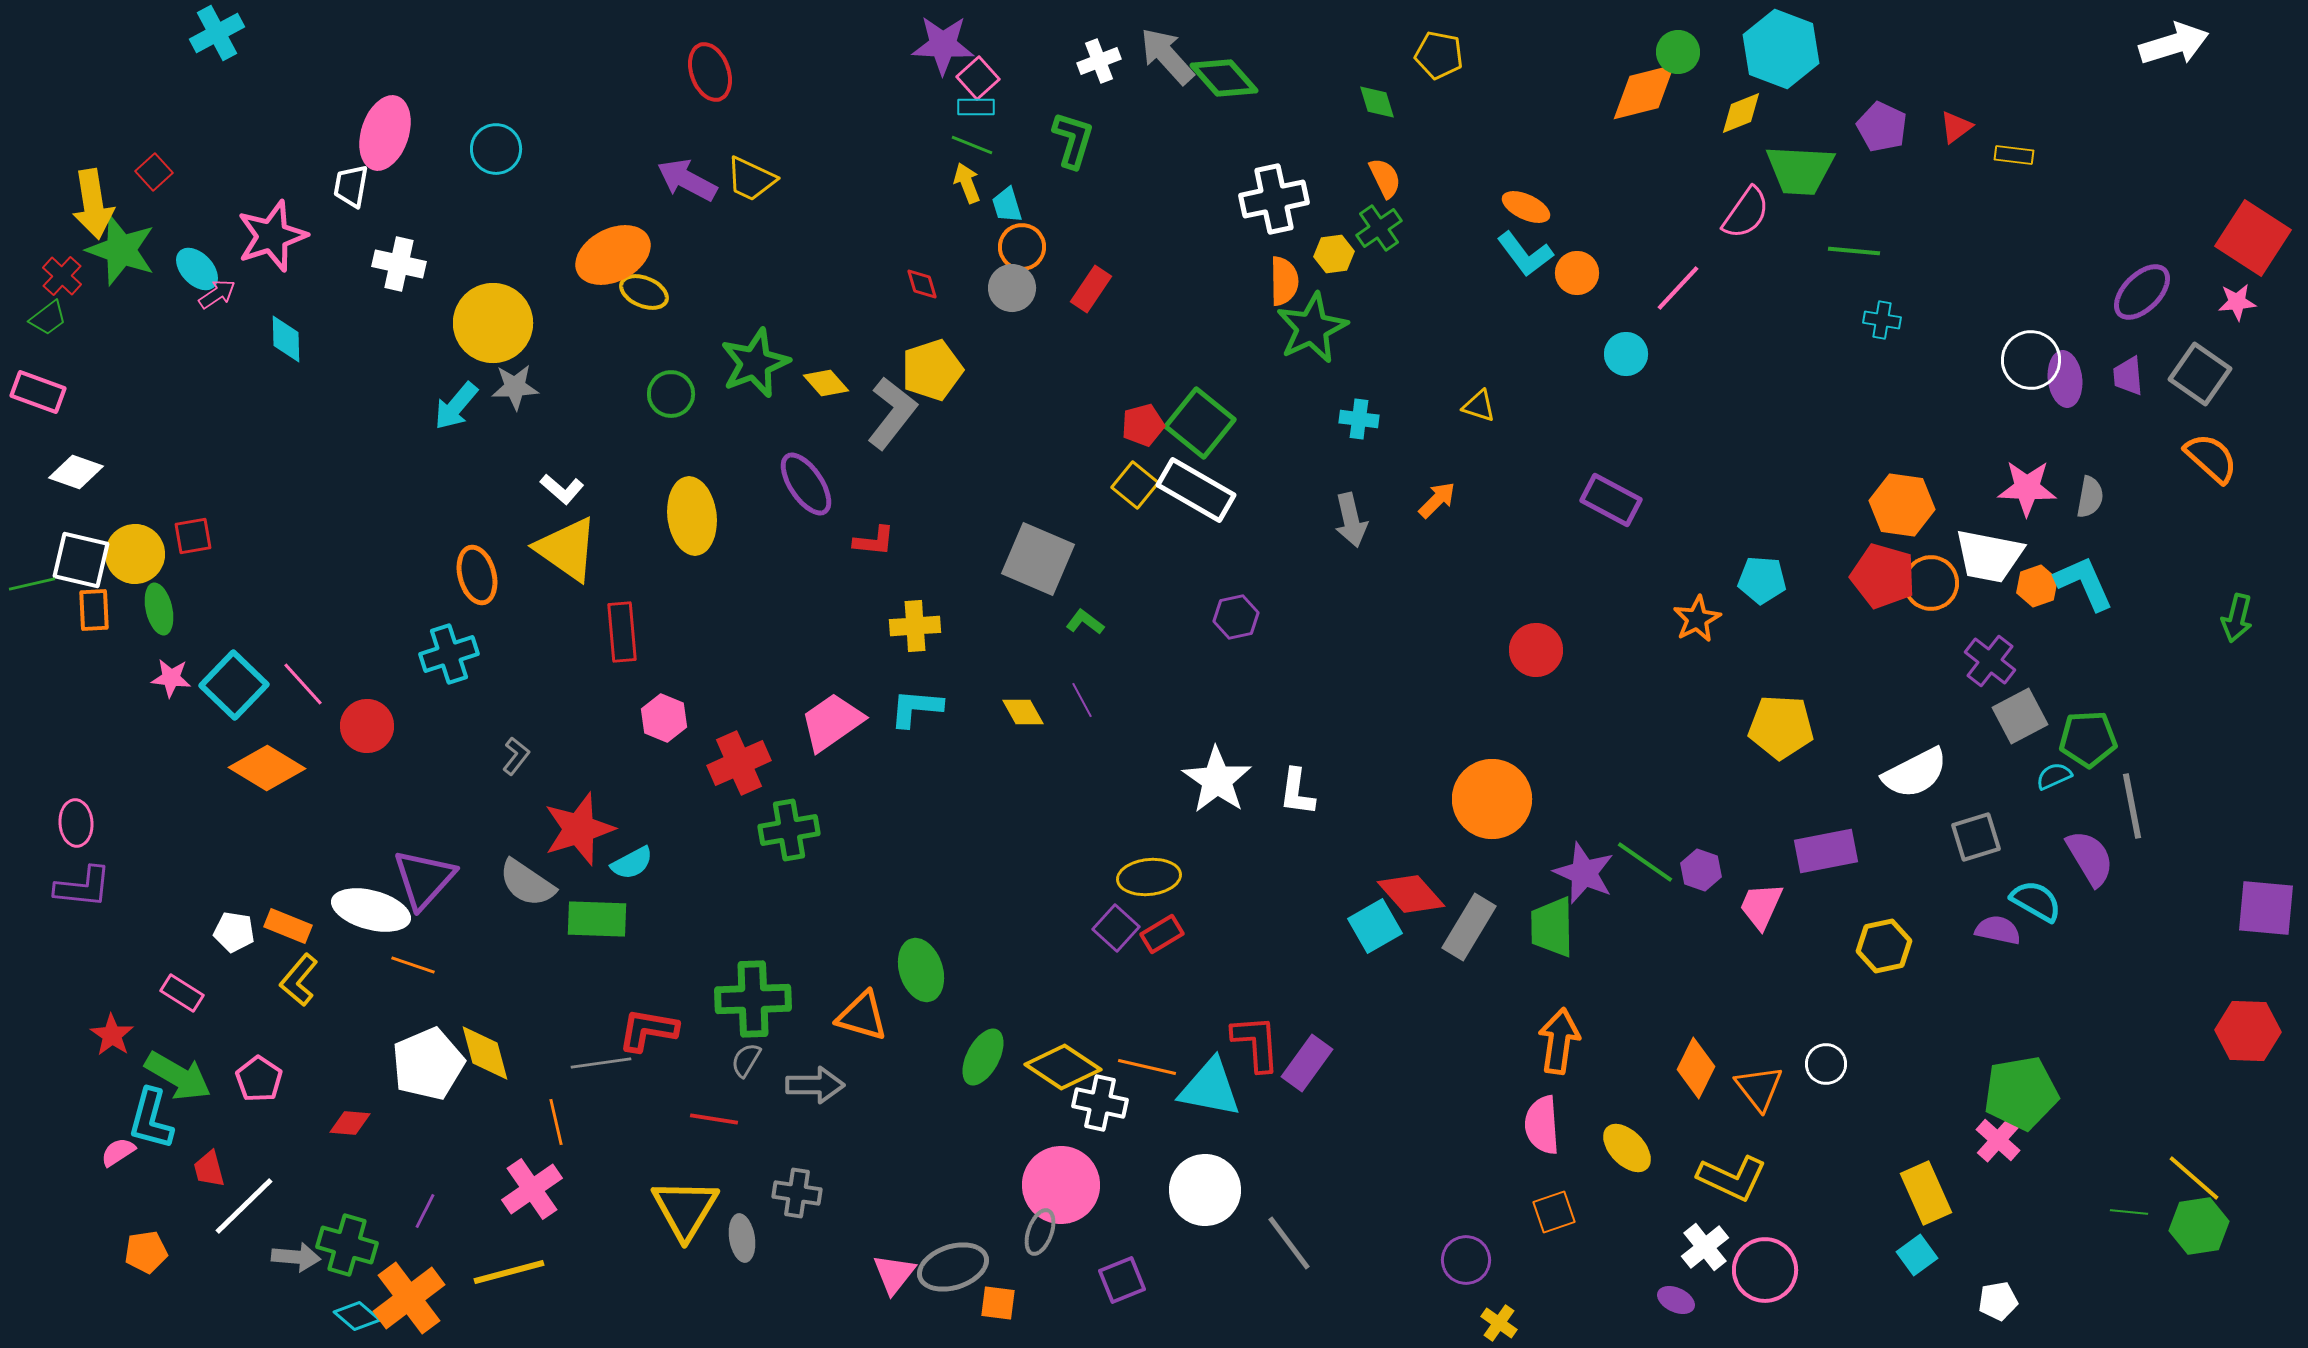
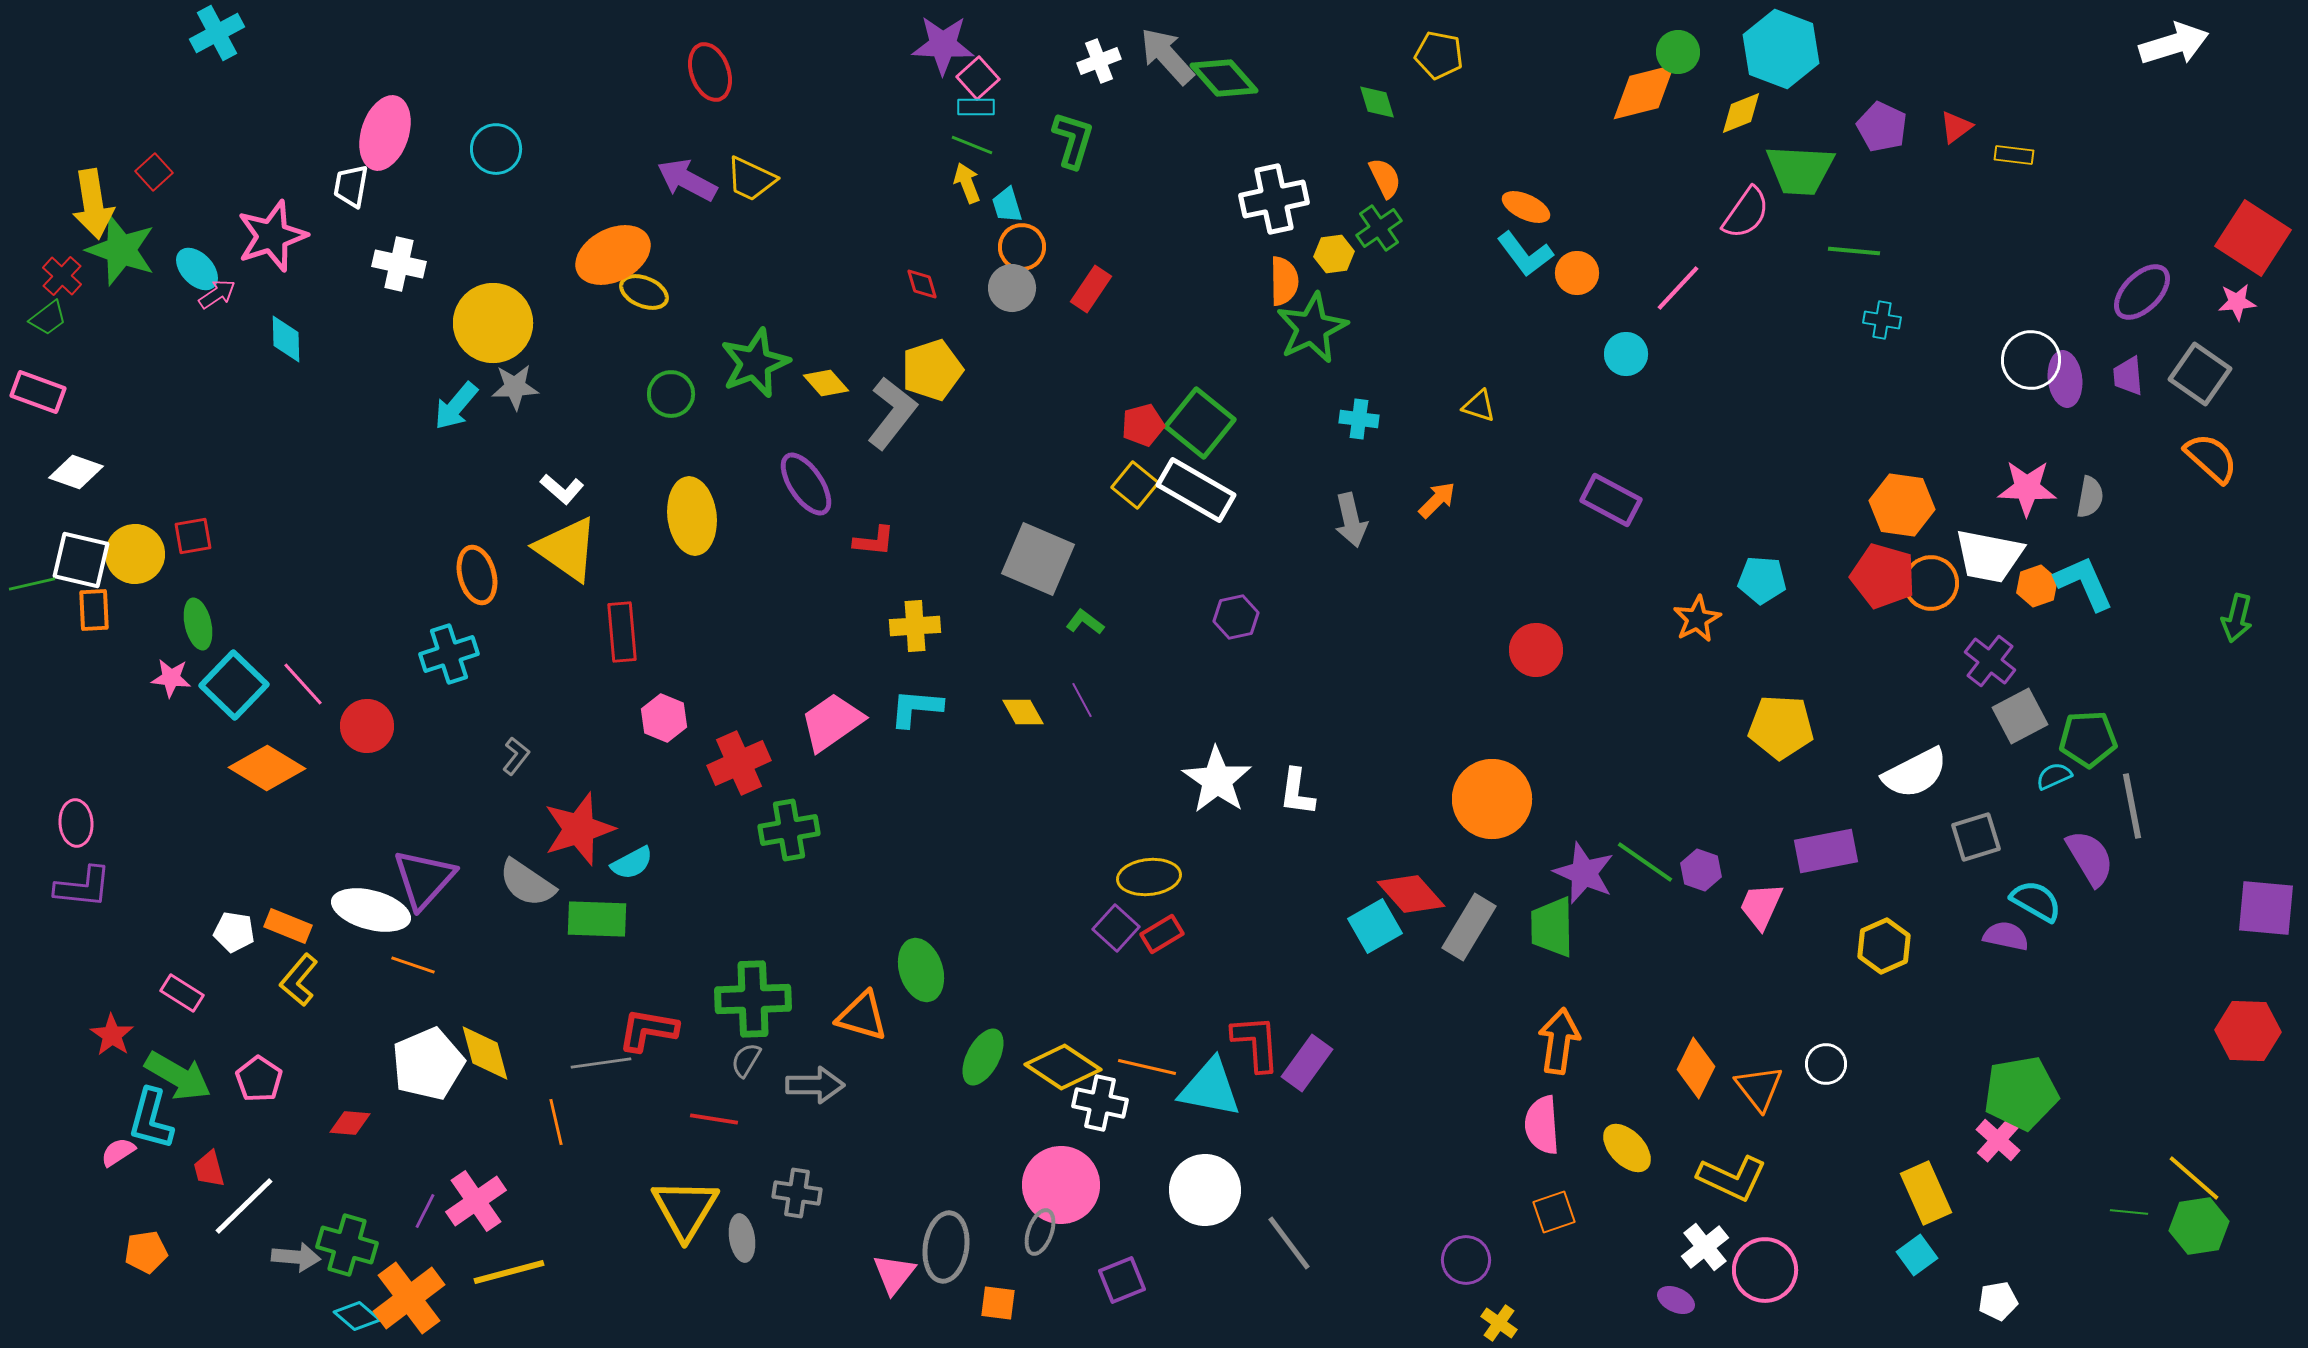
green ellipse at (159, 609): moved 39 px right, 15 px down
purple semicircle at (1998, 930): moved 8 px right, 6 px down
yellow hexagon at (1884, 946): rotated 12 degrees counterclockwise
pink cross at (532, 1189): moved 56 px left, 12 px down
gray ellipse at (953, 1267): moved 7 px left, 20 px up; rotated 64 degrees counterclockwise
